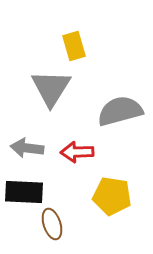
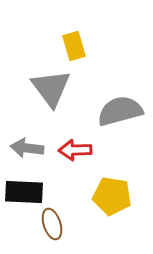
gray triangle: rotated 9 degrees counterclockwise
red arrow: moved 2 px left, 2 px up
